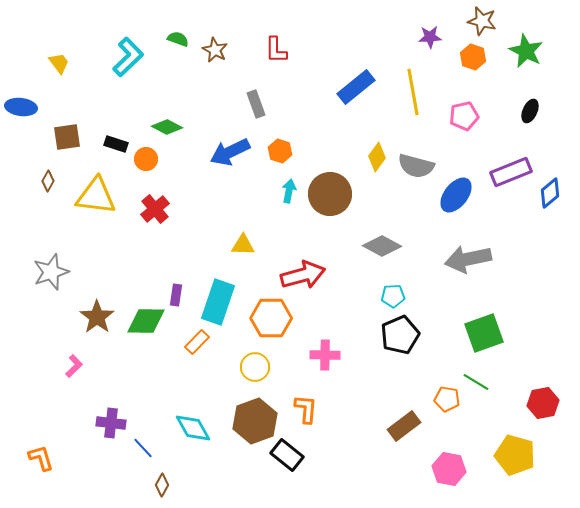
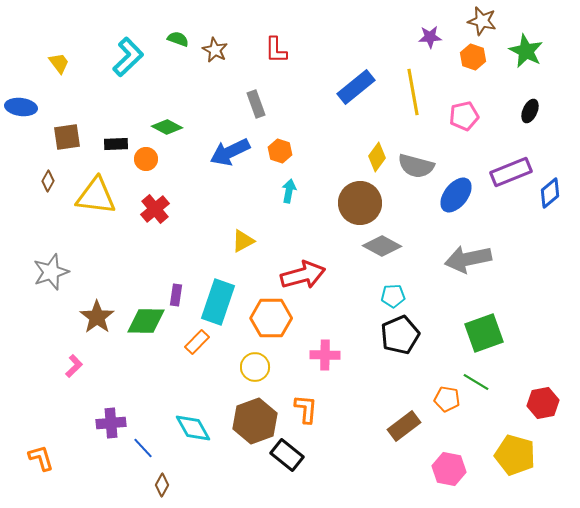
black rectangle at (116, 144): rotated 20 degrees counterclockwise
brown circle at (330, 194): moved 30 px right, 9 px down
yellow triangle at (243, 245): moved 4 px up; rotated 30 degrees counterclockwise
purple cross at (111, 423): rotated 12 degrees counterclockwise
